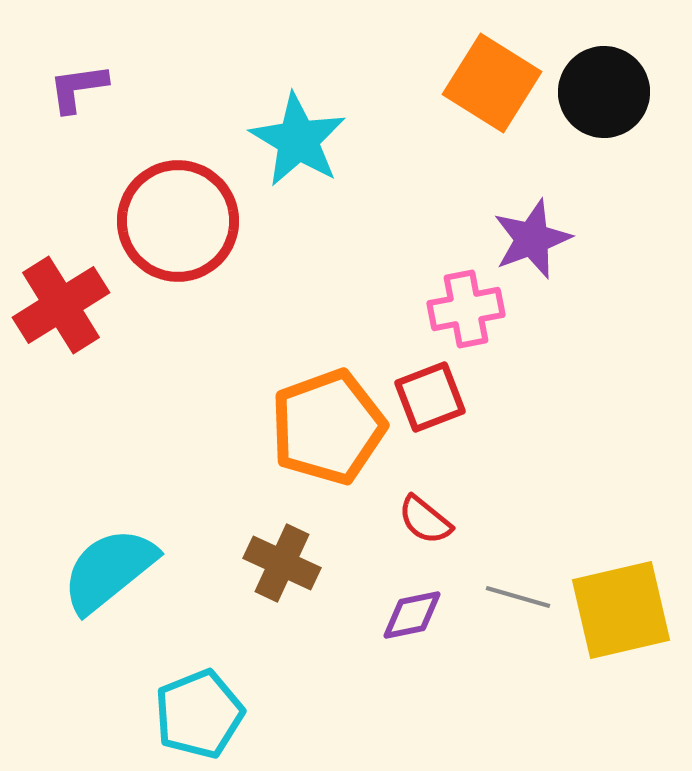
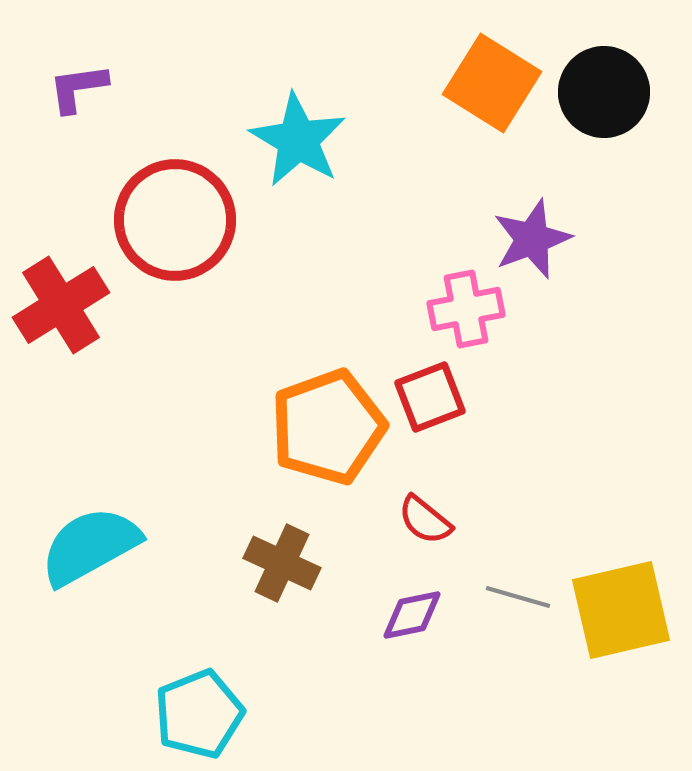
red circle: moved 3 px left, 1 px up
cyan semicircle: moved 19 px left, 24 px up; rotated 10 degrees clockwise
